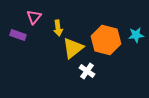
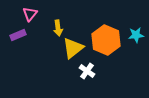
pink triangle: moved 4 px left, 3 px up
purple rectangle: rotated 42 degrees counterclockwise
orange hexagon: rotated 8 degrees clockwise
